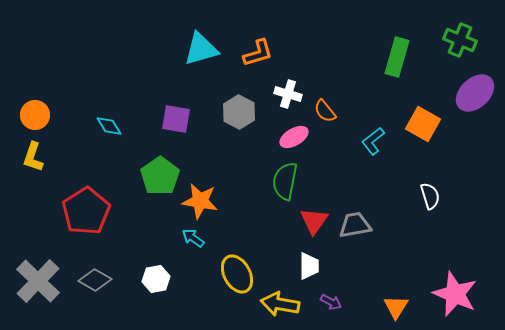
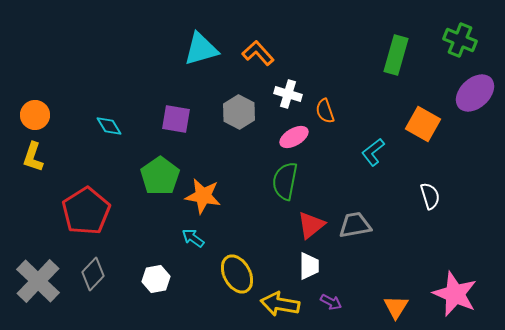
orange L-shape: rotated 116 degrees counterclockwise
green rectangle: moved 1 px left, 2 px up
orange semicircle: rotated 20 degrees clockwise
cyan L-shape: moved 11 px down
orange star: moved 3 px right, 5 px up
red triangle: moved 3 px left, 4 px down; rotated 16 degrees clockwise
gray diamond: moved 2 px left, 6 px up; rotated 76 degrees counterclockwise
